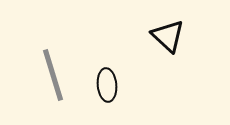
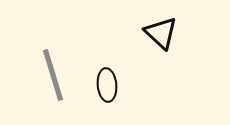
black triangle: moved 7 px left, 3 px up
